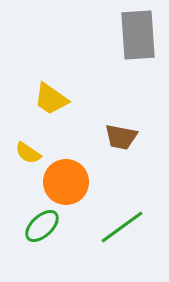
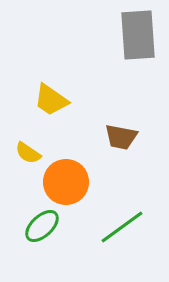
yellow trapezoid: moved 1 px down
